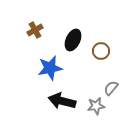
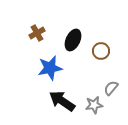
brown cross: moved 2 px right, 3 px down
black arrow: rotated 20 degrees clockwise
gray star: moved 2 px left, 1 px up
